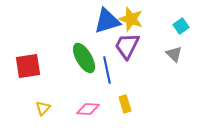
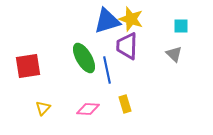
cyan square: rotated 35 degrees clockwise
purple trapezoid: rotated 24 degrees counterclockwise
